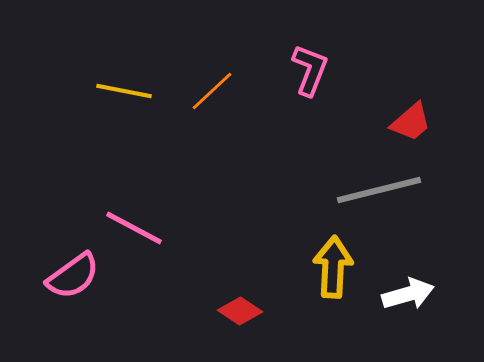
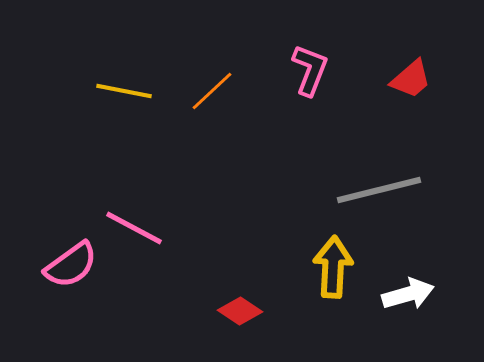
red trapezoid: moved 43 px up
pink semicircle: moved 2 px left, 11 px up
